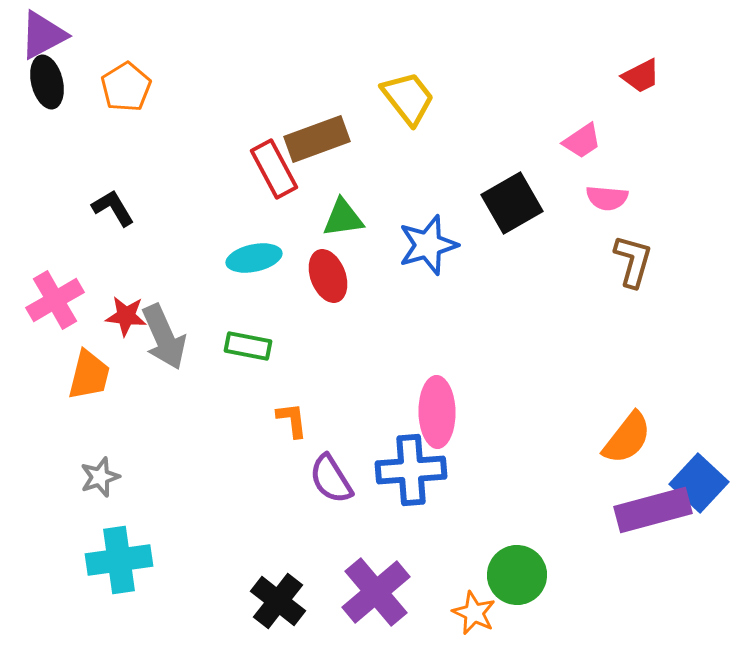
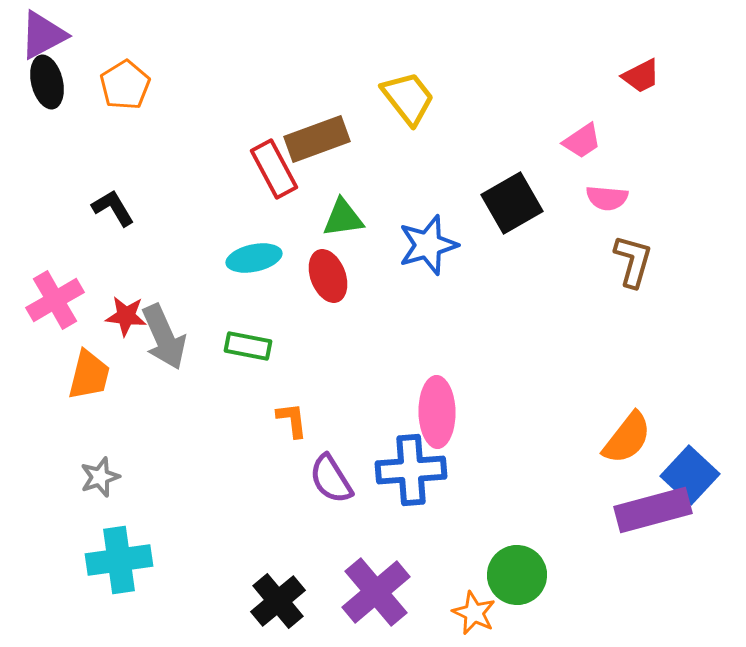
orange pentagon: moved 1 px left, 2 px up
blue square: moved 9 px left, 8 px up
black cross: rotated 12 degrees clockwise
